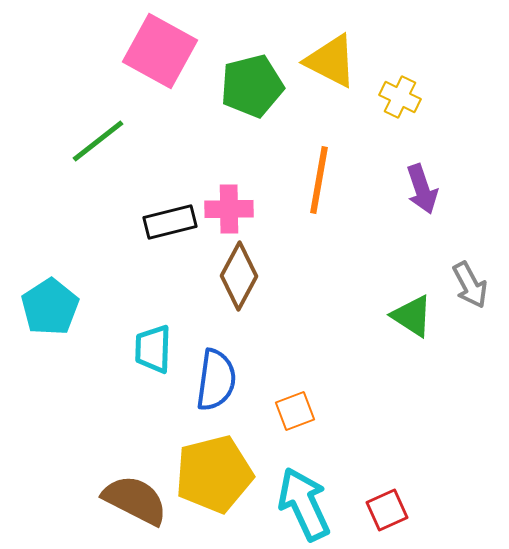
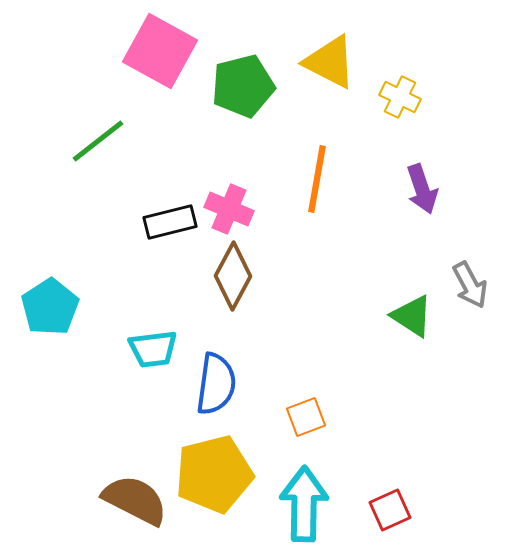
yellow triangle: moved 1 px left, 1 px down
green pentagon: moved 9 px left
orange line: moved 2 px left, 1 px up
pink cross: rotated 24 degrees clockwise
brown diamond: moved 6 px left
cyan trapezoid: rotated 99 degrees counterclockwise
blue semicircle: moved 4 px down
orange square: moved 11 px right, 6 px down
cyan arrow: rotated 26 degrees clockwise
red square: moved 3 px right
